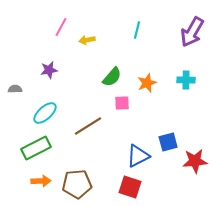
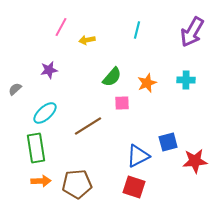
gray semicircle: rotated 40 degrees counterclockwise
green rectangle: rotated 72 degrees counterclockwise
red square: moved 4 px right
